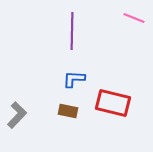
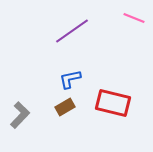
purple line: rotated 54 degrees clockwise
blue L-shape: moved 4 px left; rotated 15 degrees counterclockwise
brown rectangle: moved 3 px left, 4 px up; rotated 42 degrees counterclockwise
gray L-shape: moved 3 px right
